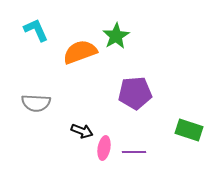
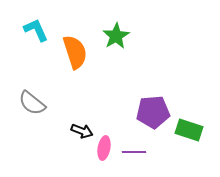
orange semicircle: moved 5 px left; rotated 92 degrees clockwise
purple pentagon: moved 18 px right, 19 px down
gray semicircle: moved 4 px left; rotated 36 degrees clockwise
